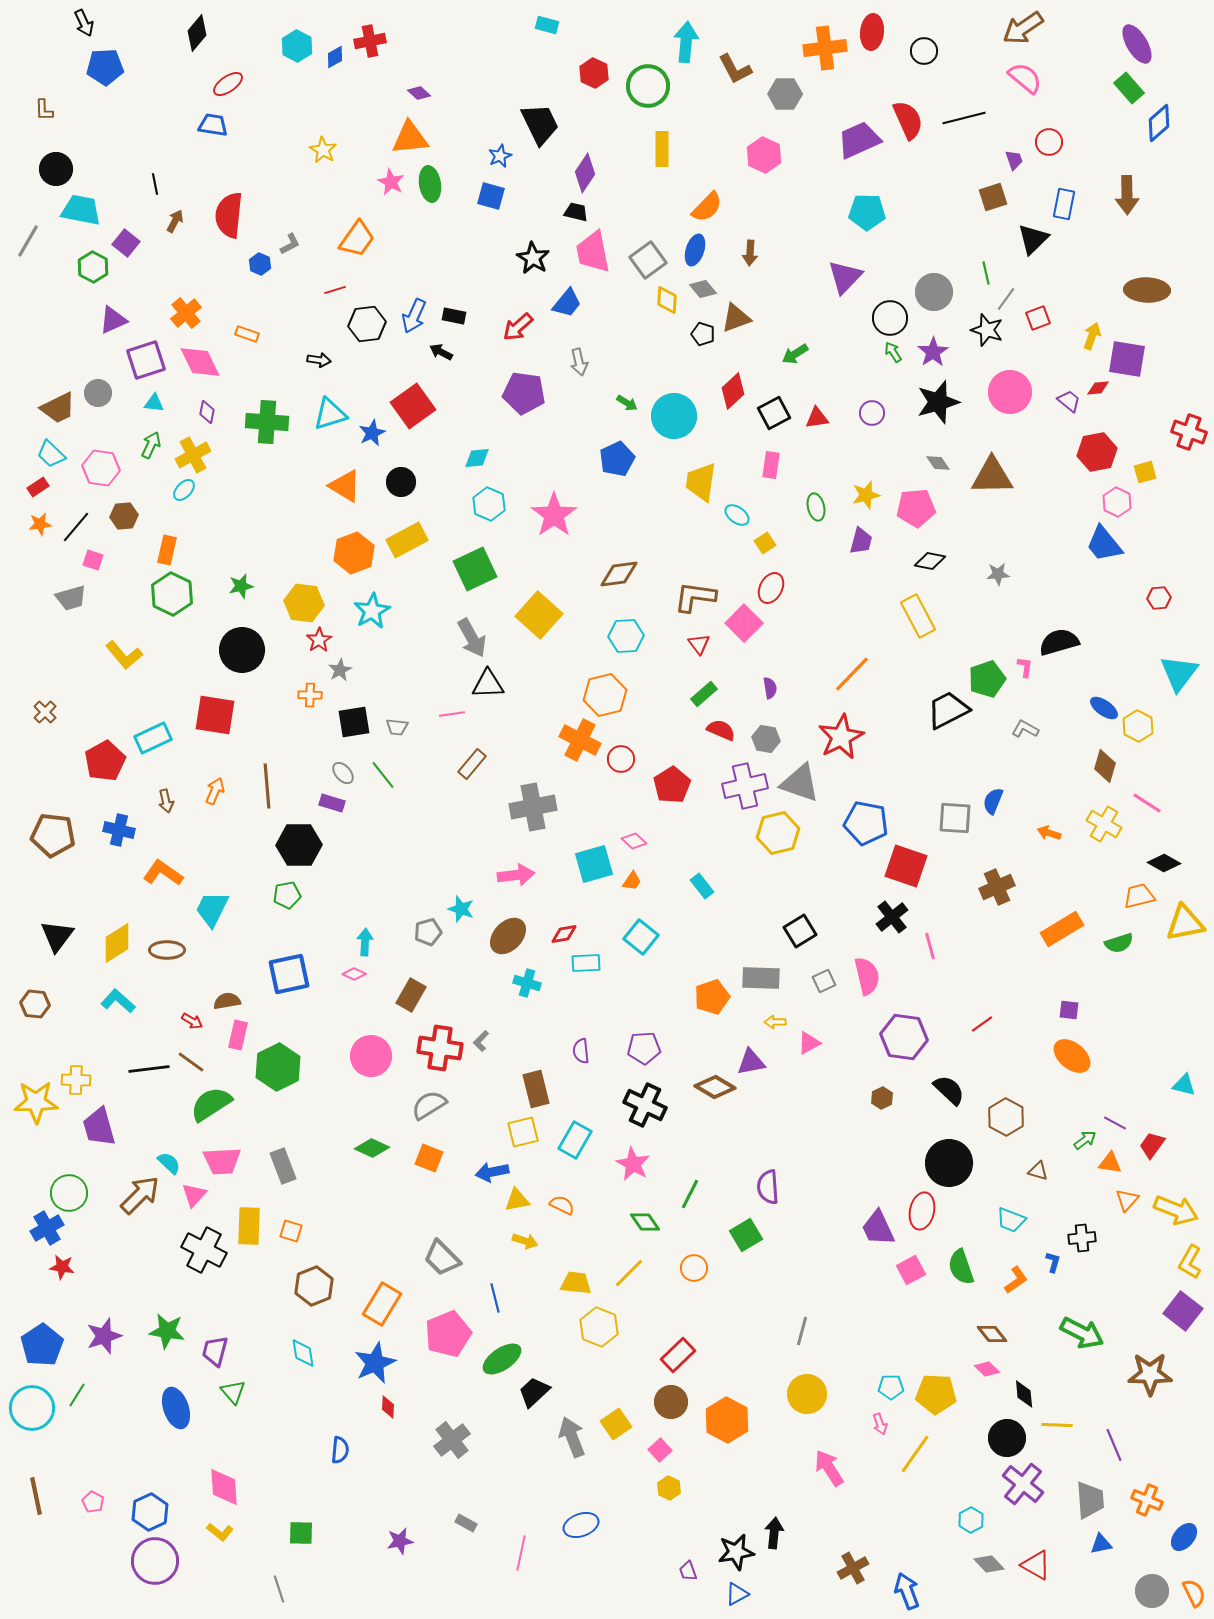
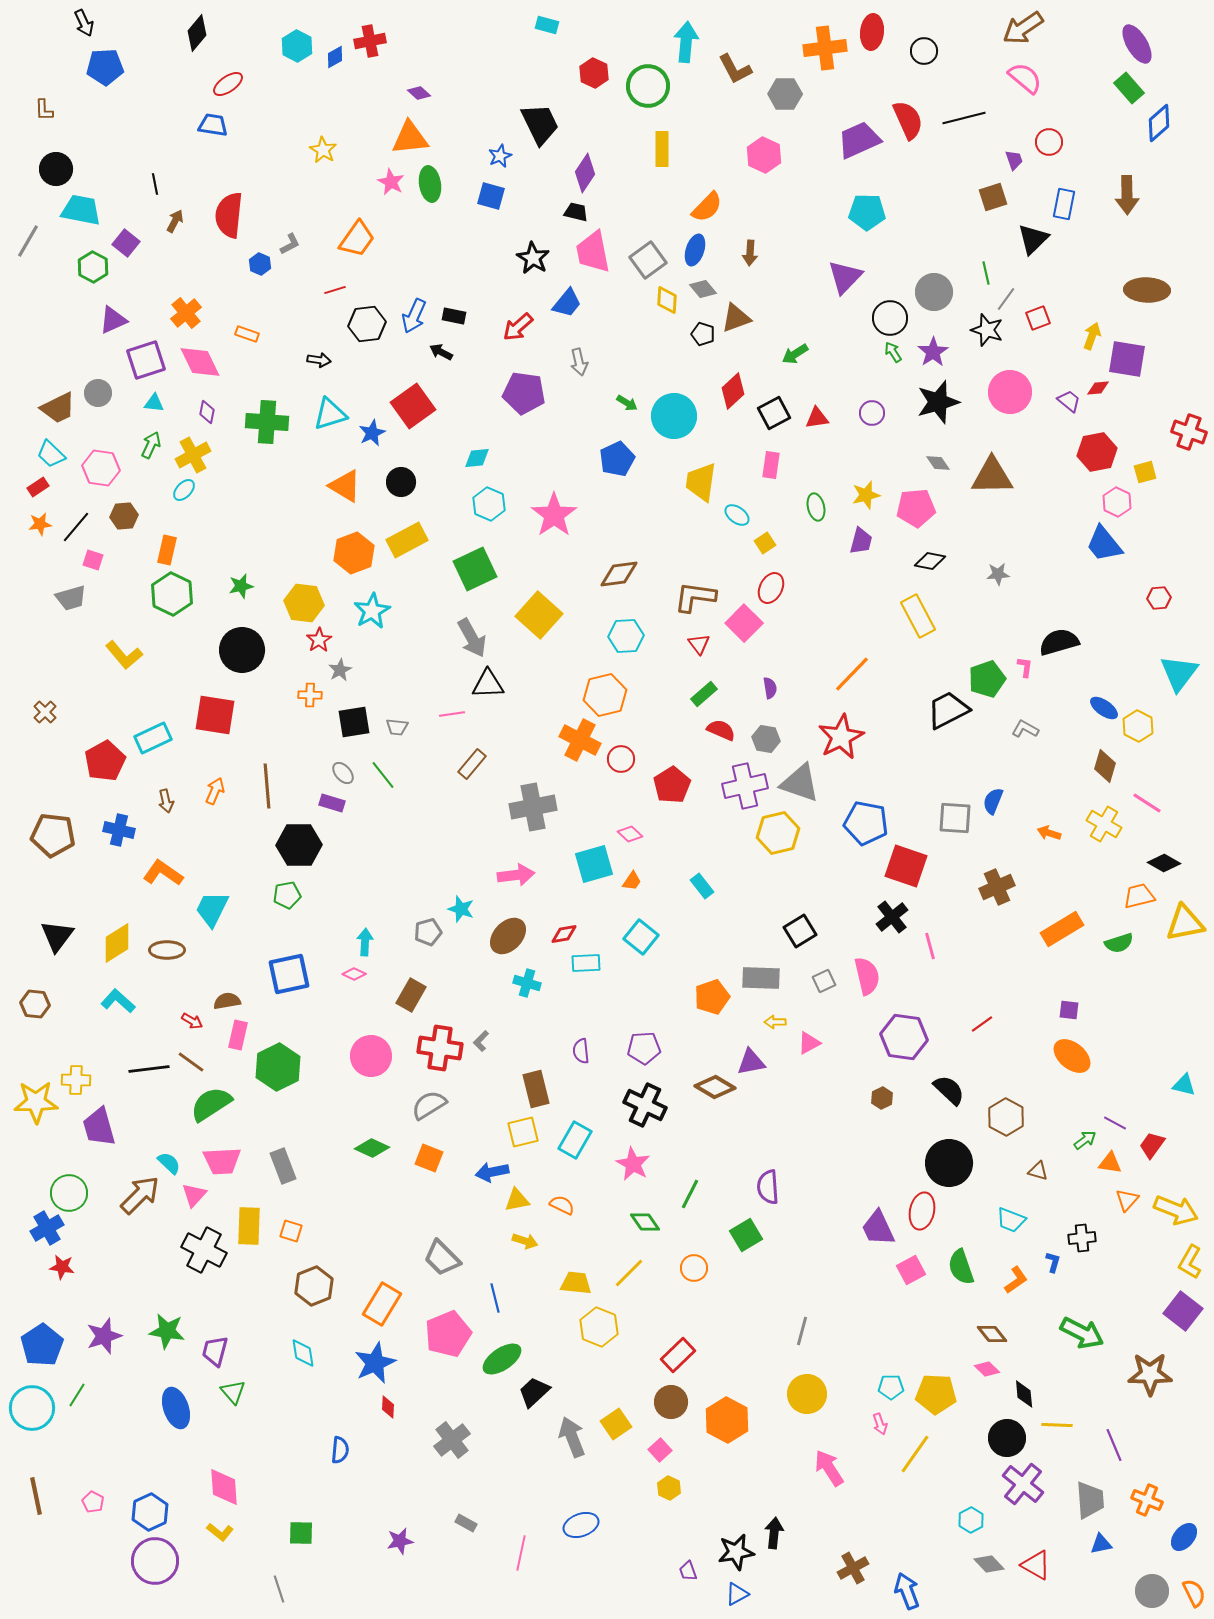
pink diamond at (634, 841): moved 4 px left, 7 px up
